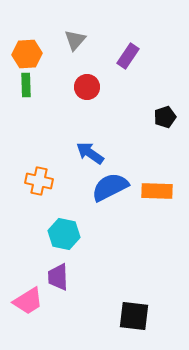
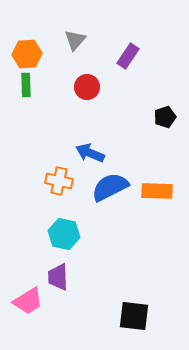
blue arrow: rotated 12 degrees counterclockwise
orange cross: moved 20 px right
